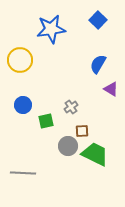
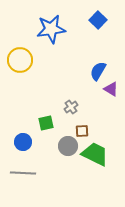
blue semicircle: moved 7 px down
blue circle: moved 37 px down
green square: moved 2 px down
